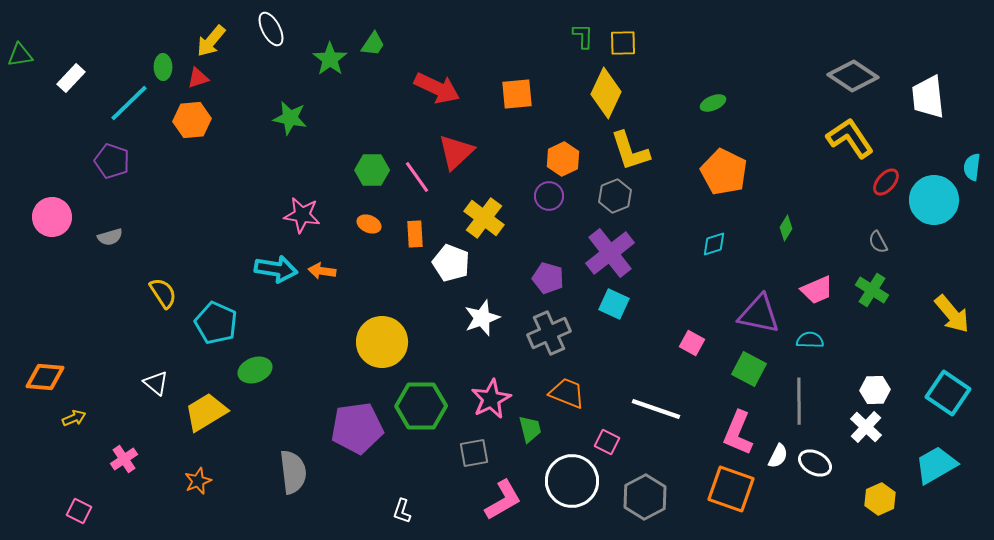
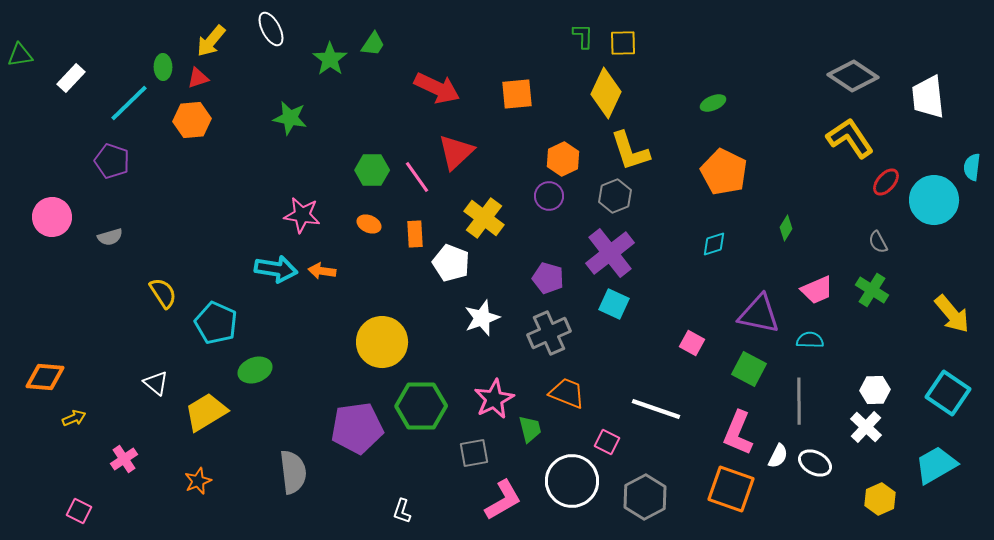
pink star at (491, 399): moved 3 px right
